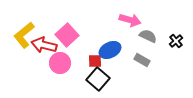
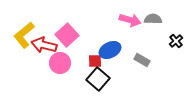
gray semicircle: moved 5 px right, 17 px up; rotated 24 degrees counterclockwise
